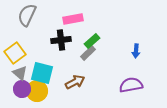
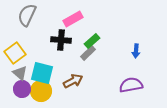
pink rectangle: rotated 18 degrees counterclockwise
black cross: rotated 12 degrees clockwise
brown arrow: moved 2 px left, 1 px up
yellow circle: moved 4 px right
